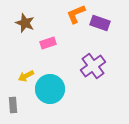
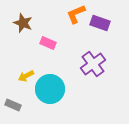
brown star: moved 2 px left
pink rectangle: rotated 42 degrees clockwise
purple cross: moved 2 px up
gray rectangle: rotated 63 degrees counterclockwise
